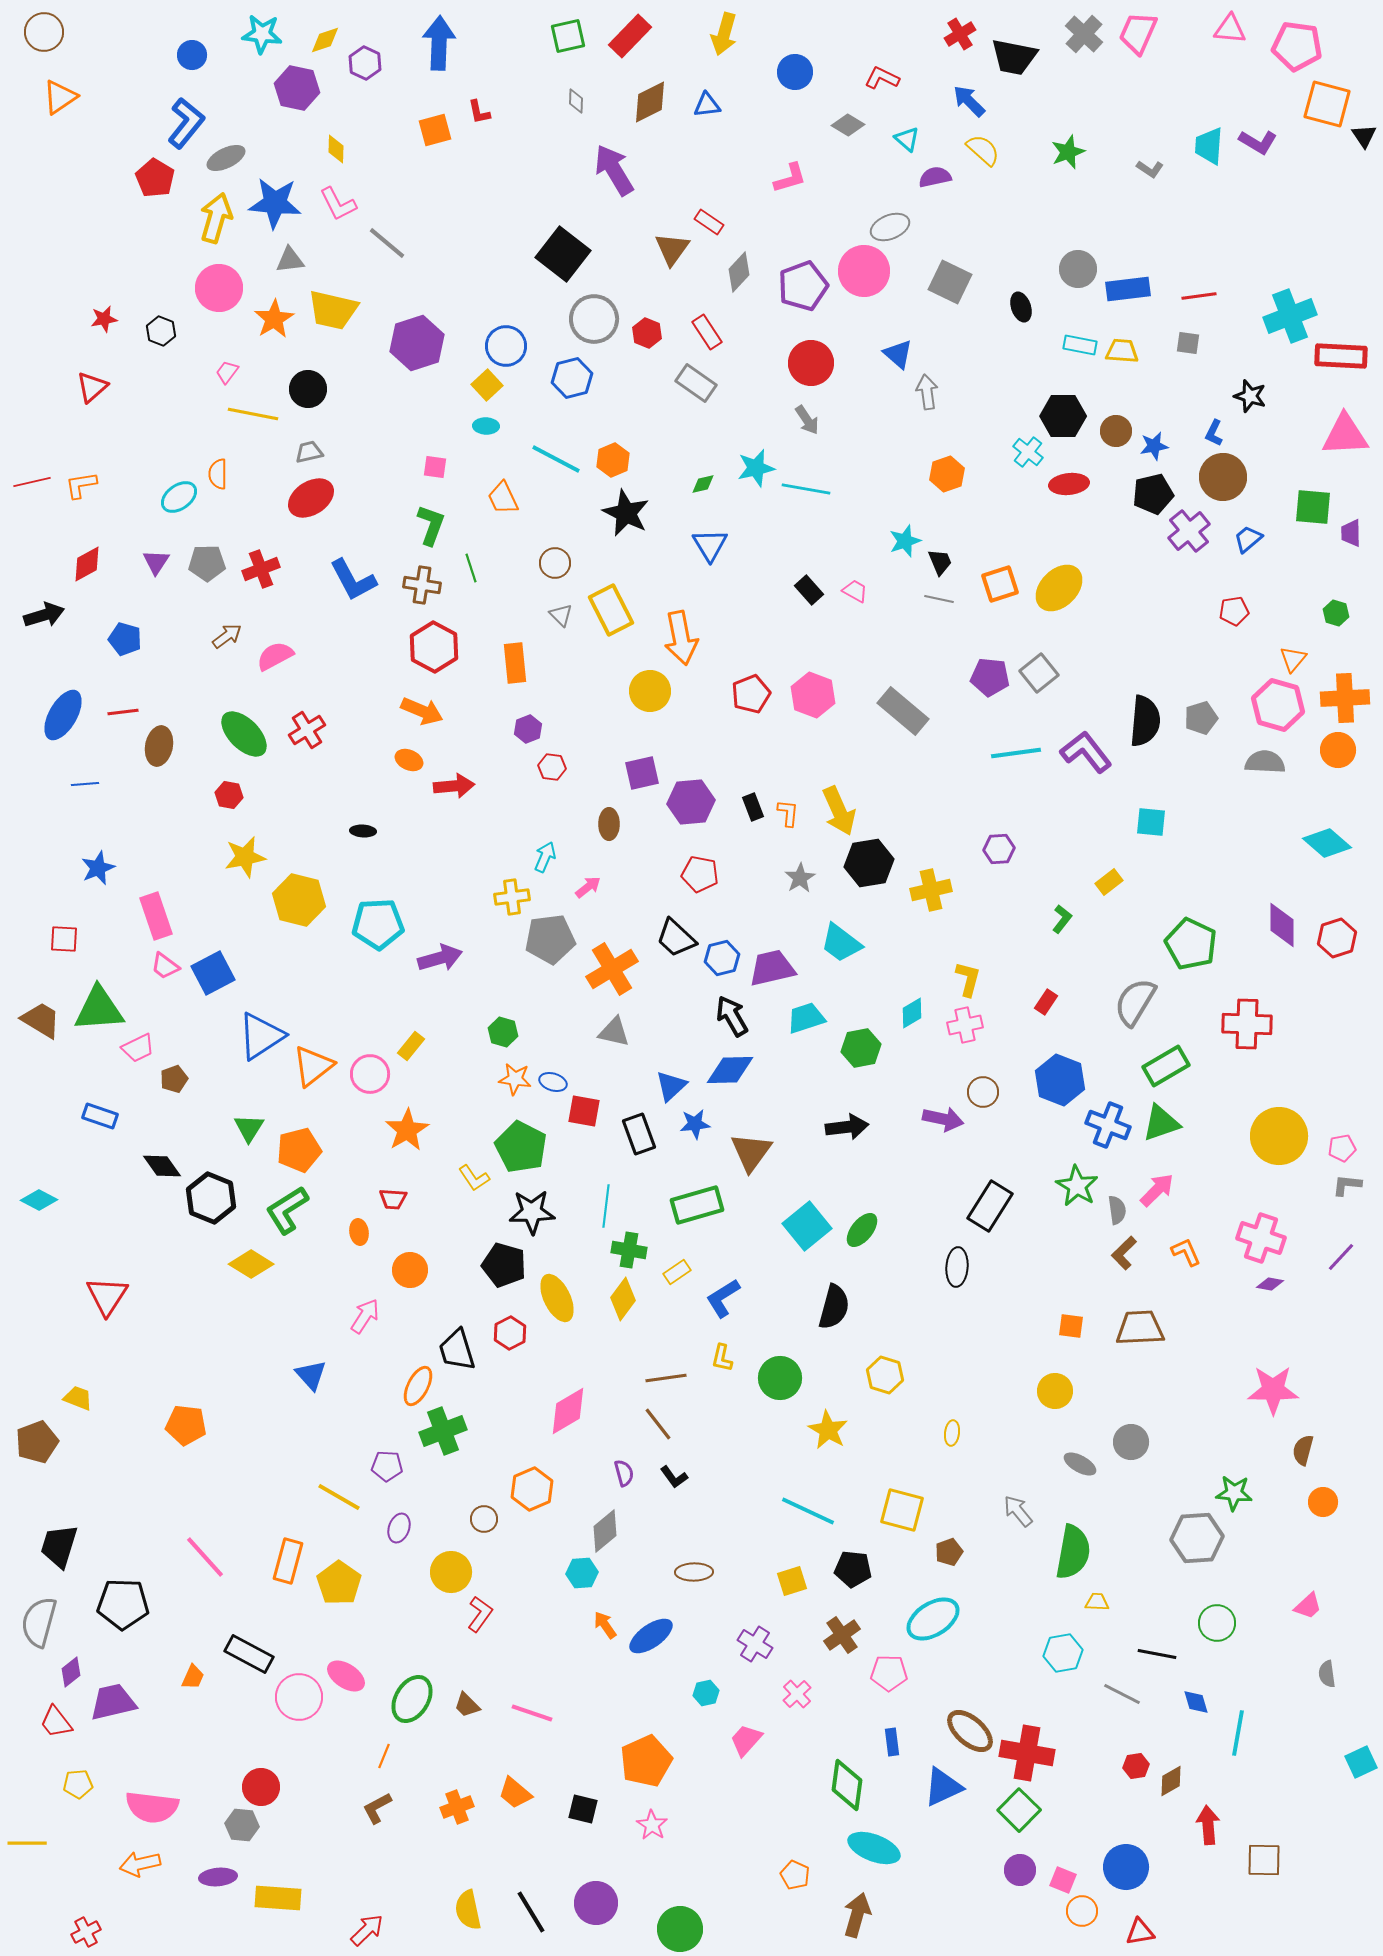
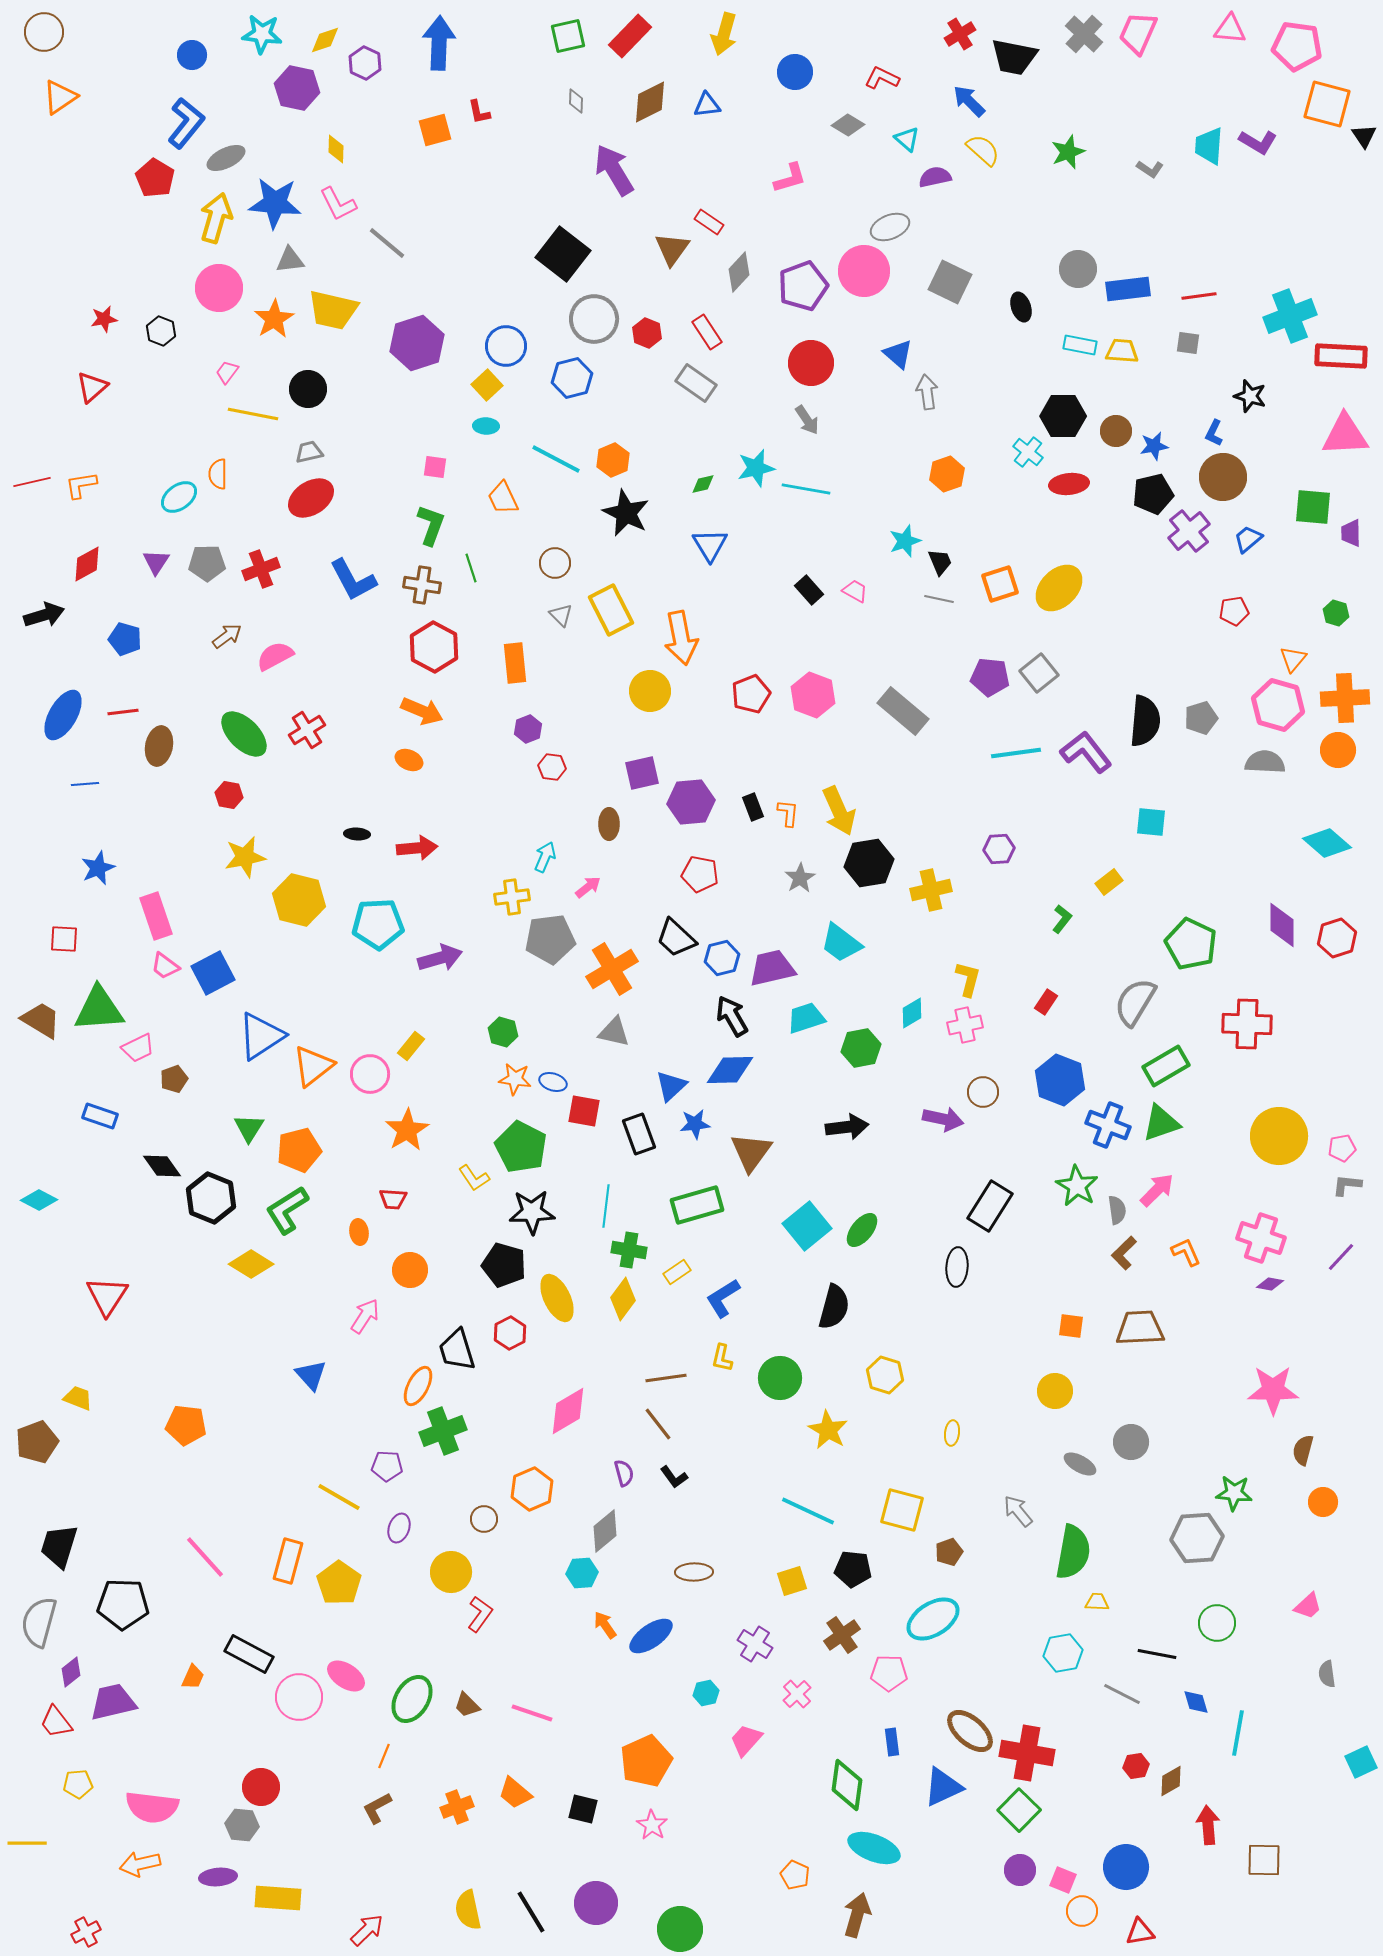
red arrow at (454, 786): moved 37 px left, 62 px down
black ellipse at (363, 831): moved 6 px left, 3 px down
